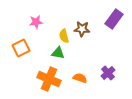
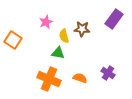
pink star: moved 10 px right; rotated 16 degrees counterclockwise
orange square: moved 8 px left, 8 px up; rotated 30 degrees counterclockwise
purple cross: rotated 16 degrees counterclockwise
